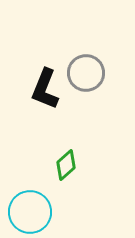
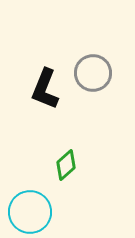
gray circle: moved 7 px right
